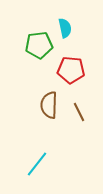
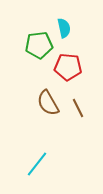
cyan semicircle: moved 1 px left
red pentagon: moved 3 px left, 3 px up
brown semicircle: moved 1 px left, 2 px up; rotated 32 degrees counterclockwise
brown line: moved 1 px left, 4 px up
